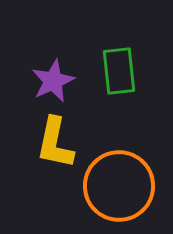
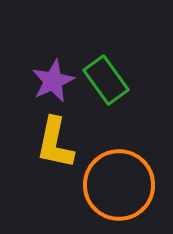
green rectangle: moved 13 px left, 9 px down; rotated 30 degrees counterclockwise
orange circle: moved 1 px up
